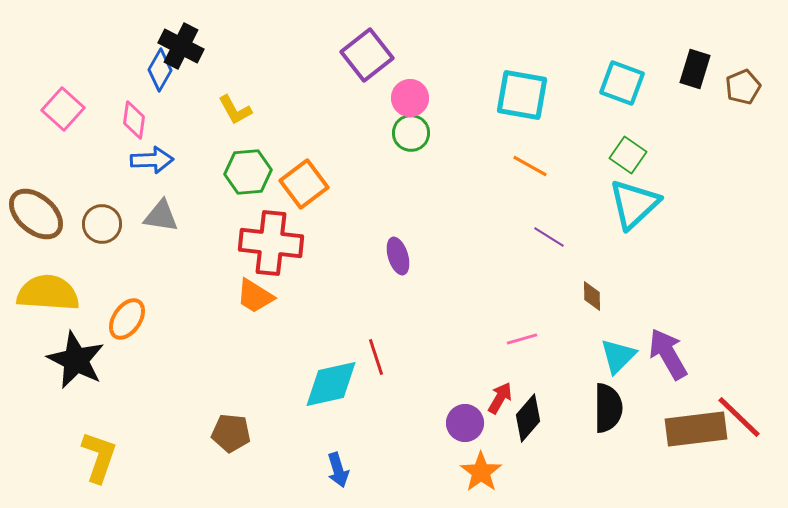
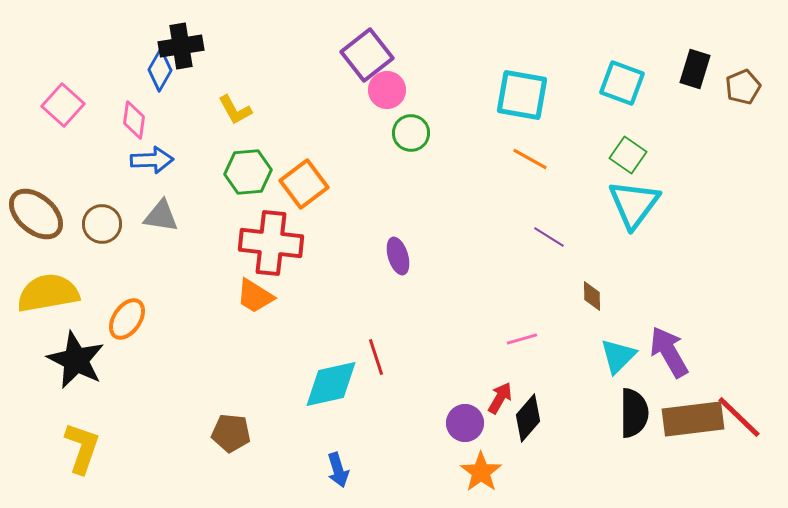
black cross at (181, 46): rotated 36 degrees counterclockwise
pink circle at (410, 98): moved 23 px left, 8 px up
pink square at (63, 109): moved 4 px up
orange line at (530, 166): moved 7 px up
cyan triangle at (634, 204): rotated 10 degrees counterclockwise
yellow semicircle at (48, 293): rotated 14 degrees counterclockwise
purple arrow at (668, 354): moved 1 px right, 2 px up
black semicircle at (608, 408): moved 26 px right, 5 px down
brown rectangle at (696, 429): moved 3 px left, 10 px up
yellow L-shape at (99, 457): moved 17 px left, 9 px up
